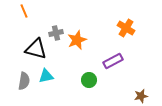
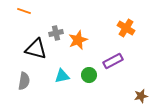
orange line: rotated 48 degrees counterclockwise
orange star: moved 1 px right
cyan triangle: moved 16 px right
green circle: moved 5 px up
